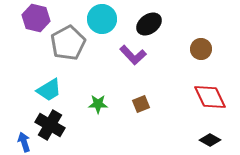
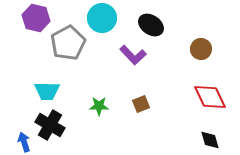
cyan circle: moved 1 px up
black ellipse: moved 2 px right, 1 px down; rotated 70 degrees clockwise
cyan trapezoid: moved 2 px left, 1 px down; rotated 32 degrees clockwise
green star: moved 1 px right, 2 px down
black diamond: rotated 45 degrees clockwise
